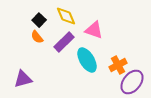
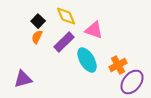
black square: moved 1 px left, 1 px down
orange semicircle: rotated 64 degrees clockwise
